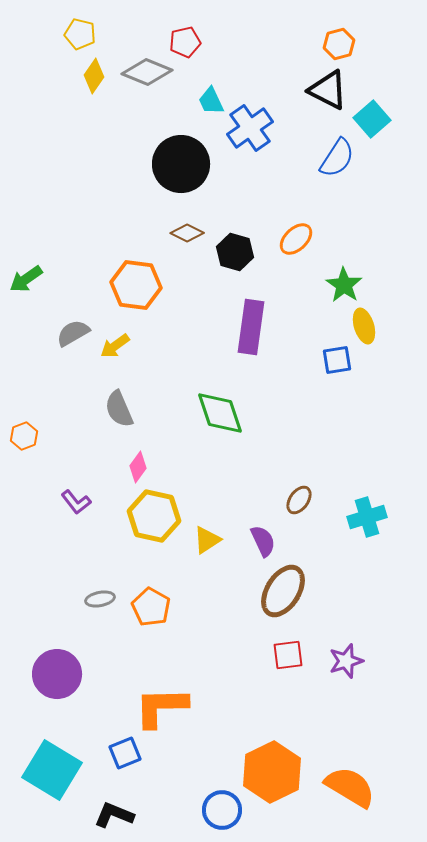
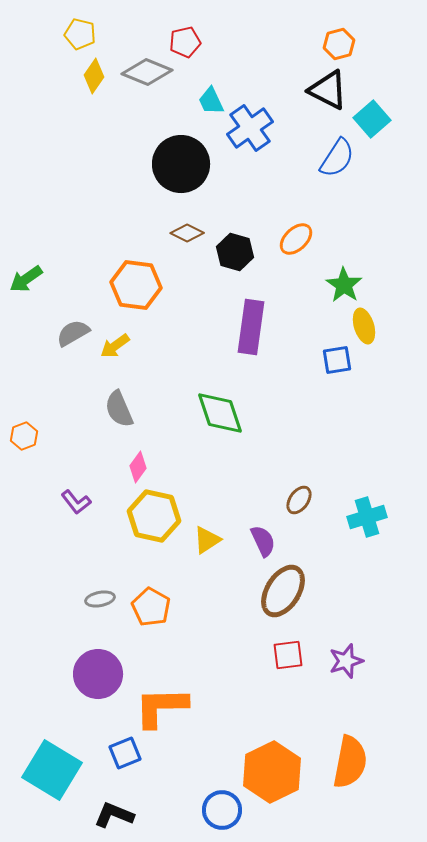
purple circle at (57, 674): moved 41 px right
orange semicircle at (350, 787): moved 25 px up; rotated 70 degrees clockwise
